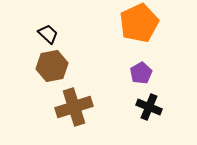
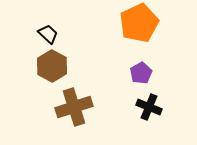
brown hexagon: rotated 20 degrees counterclockwise
